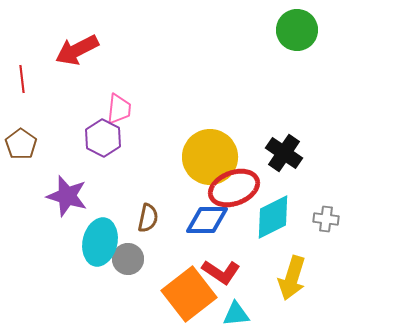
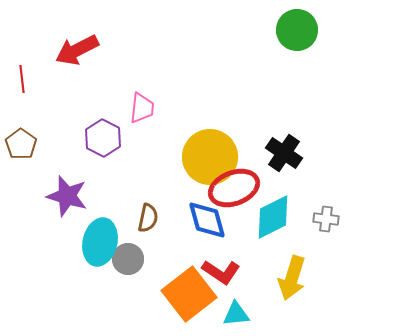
pink trapezoid: moved 23 px right, 1 px up
blue diamond: rotated 75 degrees clockwise
